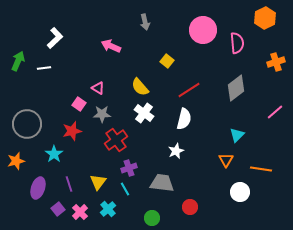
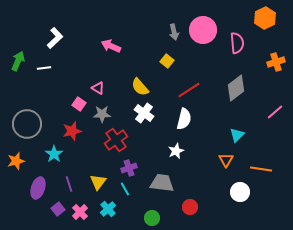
gray arrow: moved 29 px right, 10 px down
